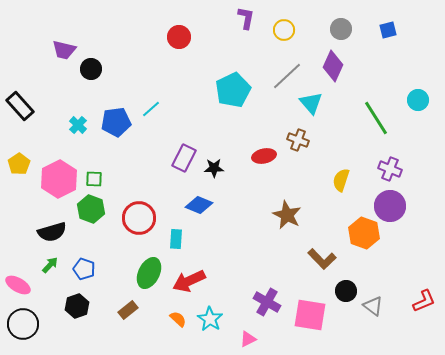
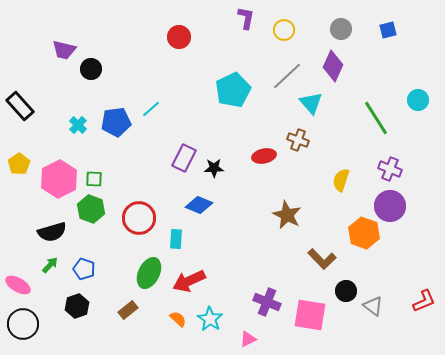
purple cross at (267, 302): rotated 8 degrees counterclockwise
